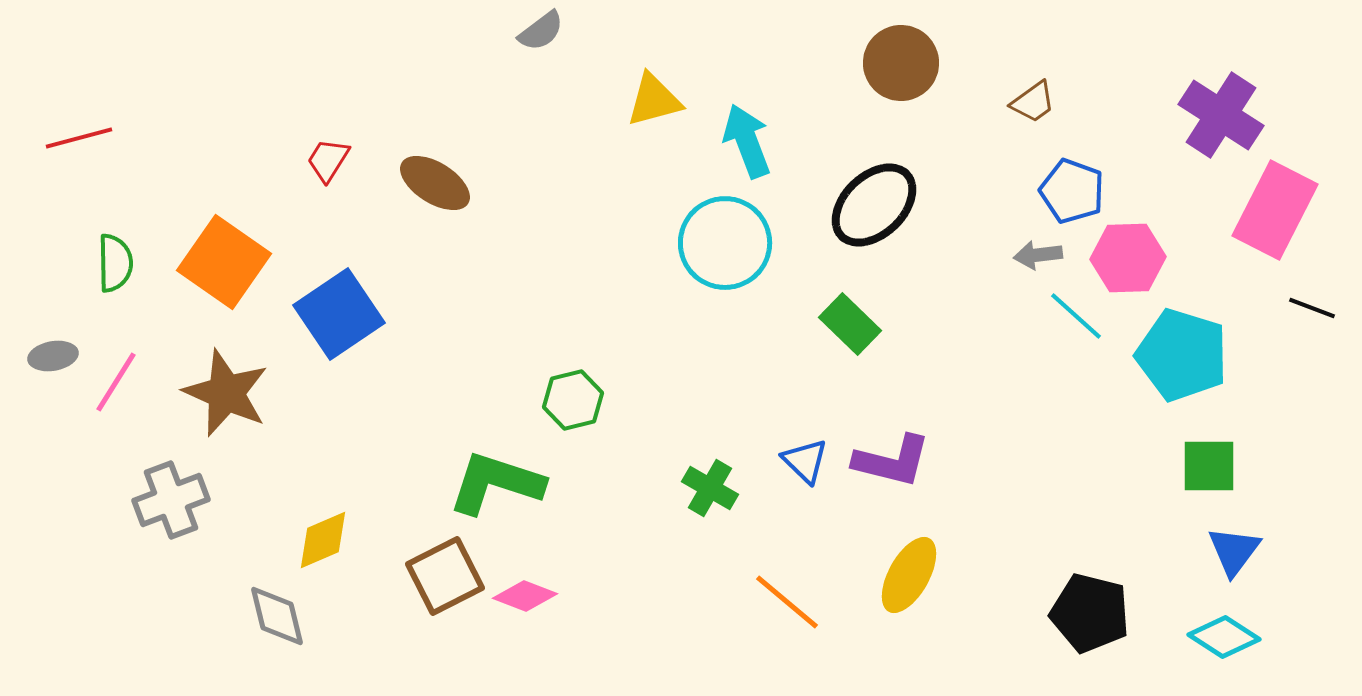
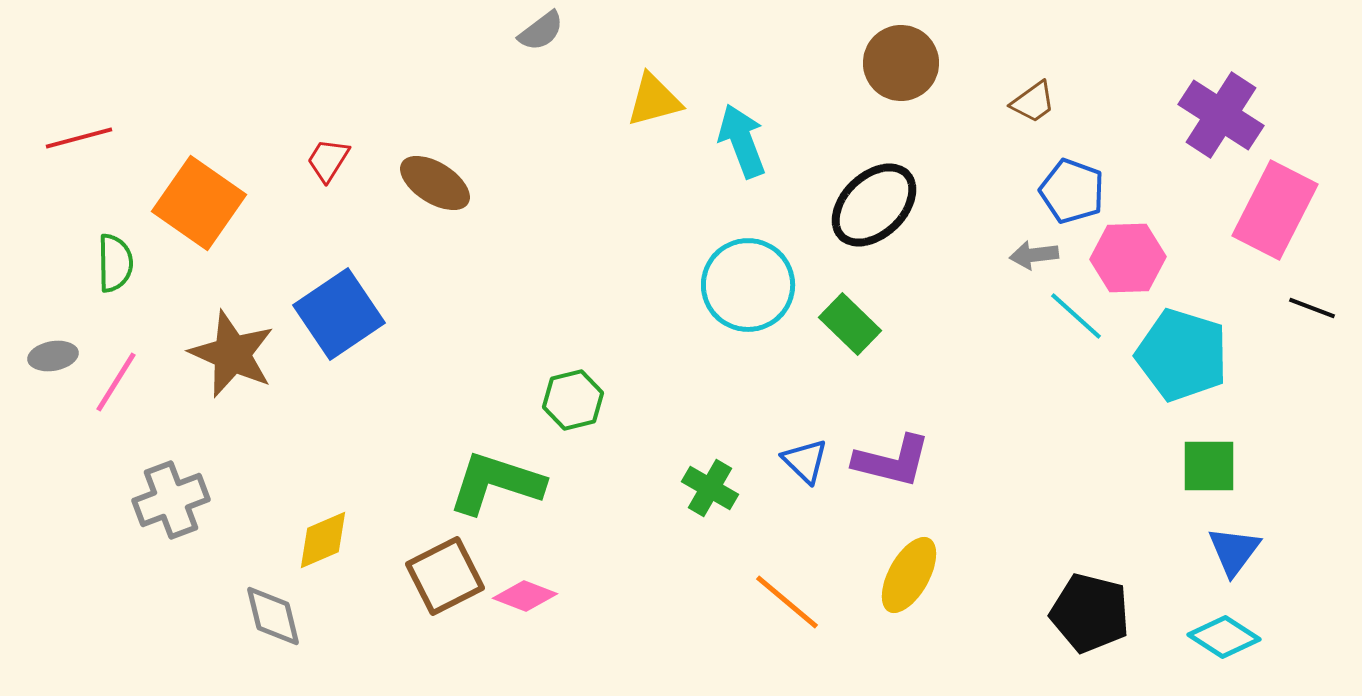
cyan arrow at (747, 141): moved 5 px left
cyan circle at (725, 243): moved 23 px right, 42 px down
gray arrow at (1038, 255): moved 4 px left
orange square at (224, 262): moved 25 px left, 59 px up
brown star at (226, 393): moved 6 px right, 39 px up
gray diamond at (277, 616): moved 4 px left
